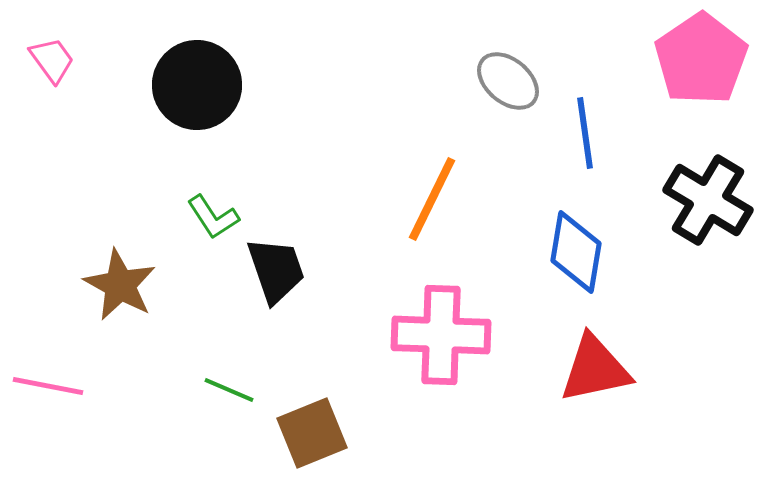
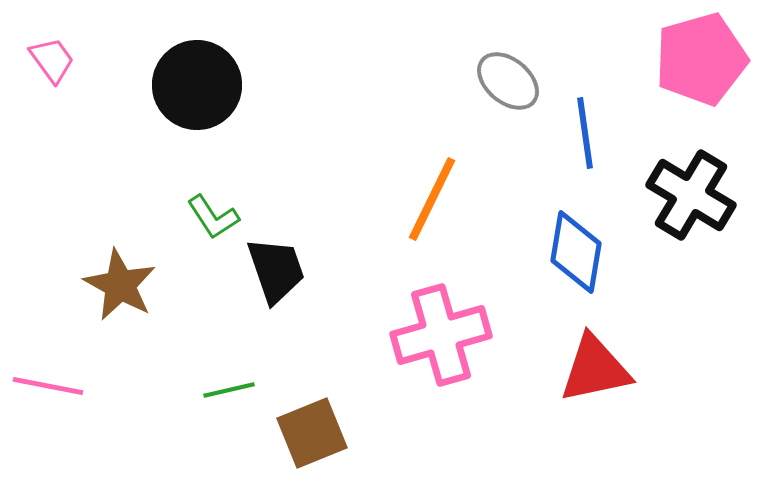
pink pentagon: rotated 18 degrees clockwise
black cross: moved 17 px left, 5 px up
pink cross: rotated 18 degrees counterclockwise
green line: rotated 36 degrees counterclockwise
